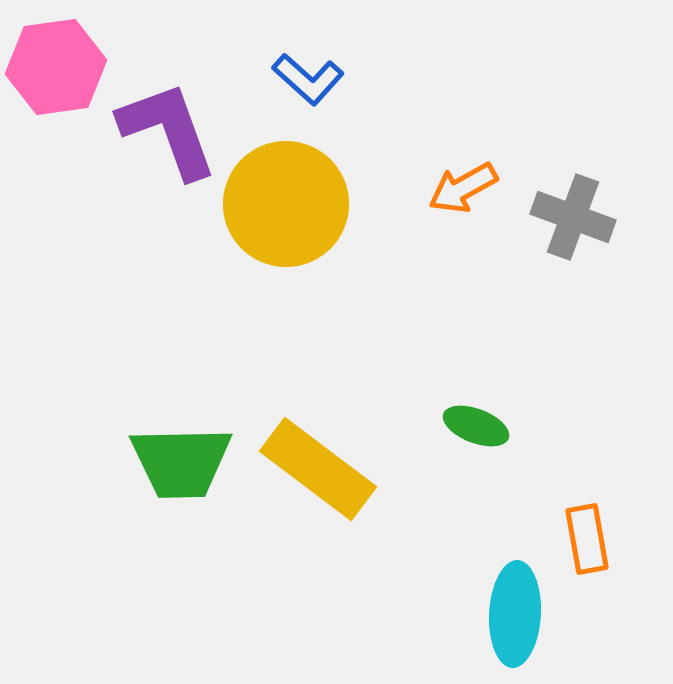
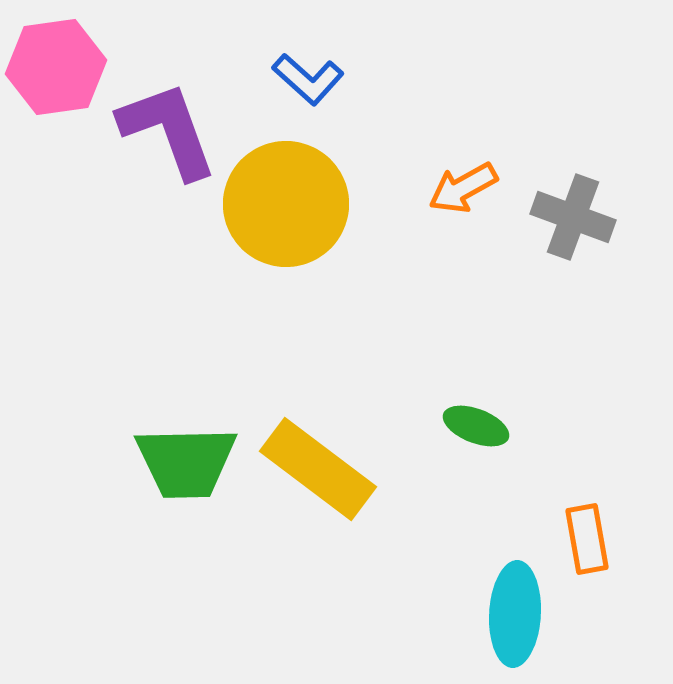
green trapezoid: moved 5 px right
